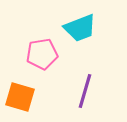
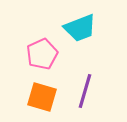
pink pentagon: rotated 16 degrees counterclockwise
orange square: moved 22 px right
